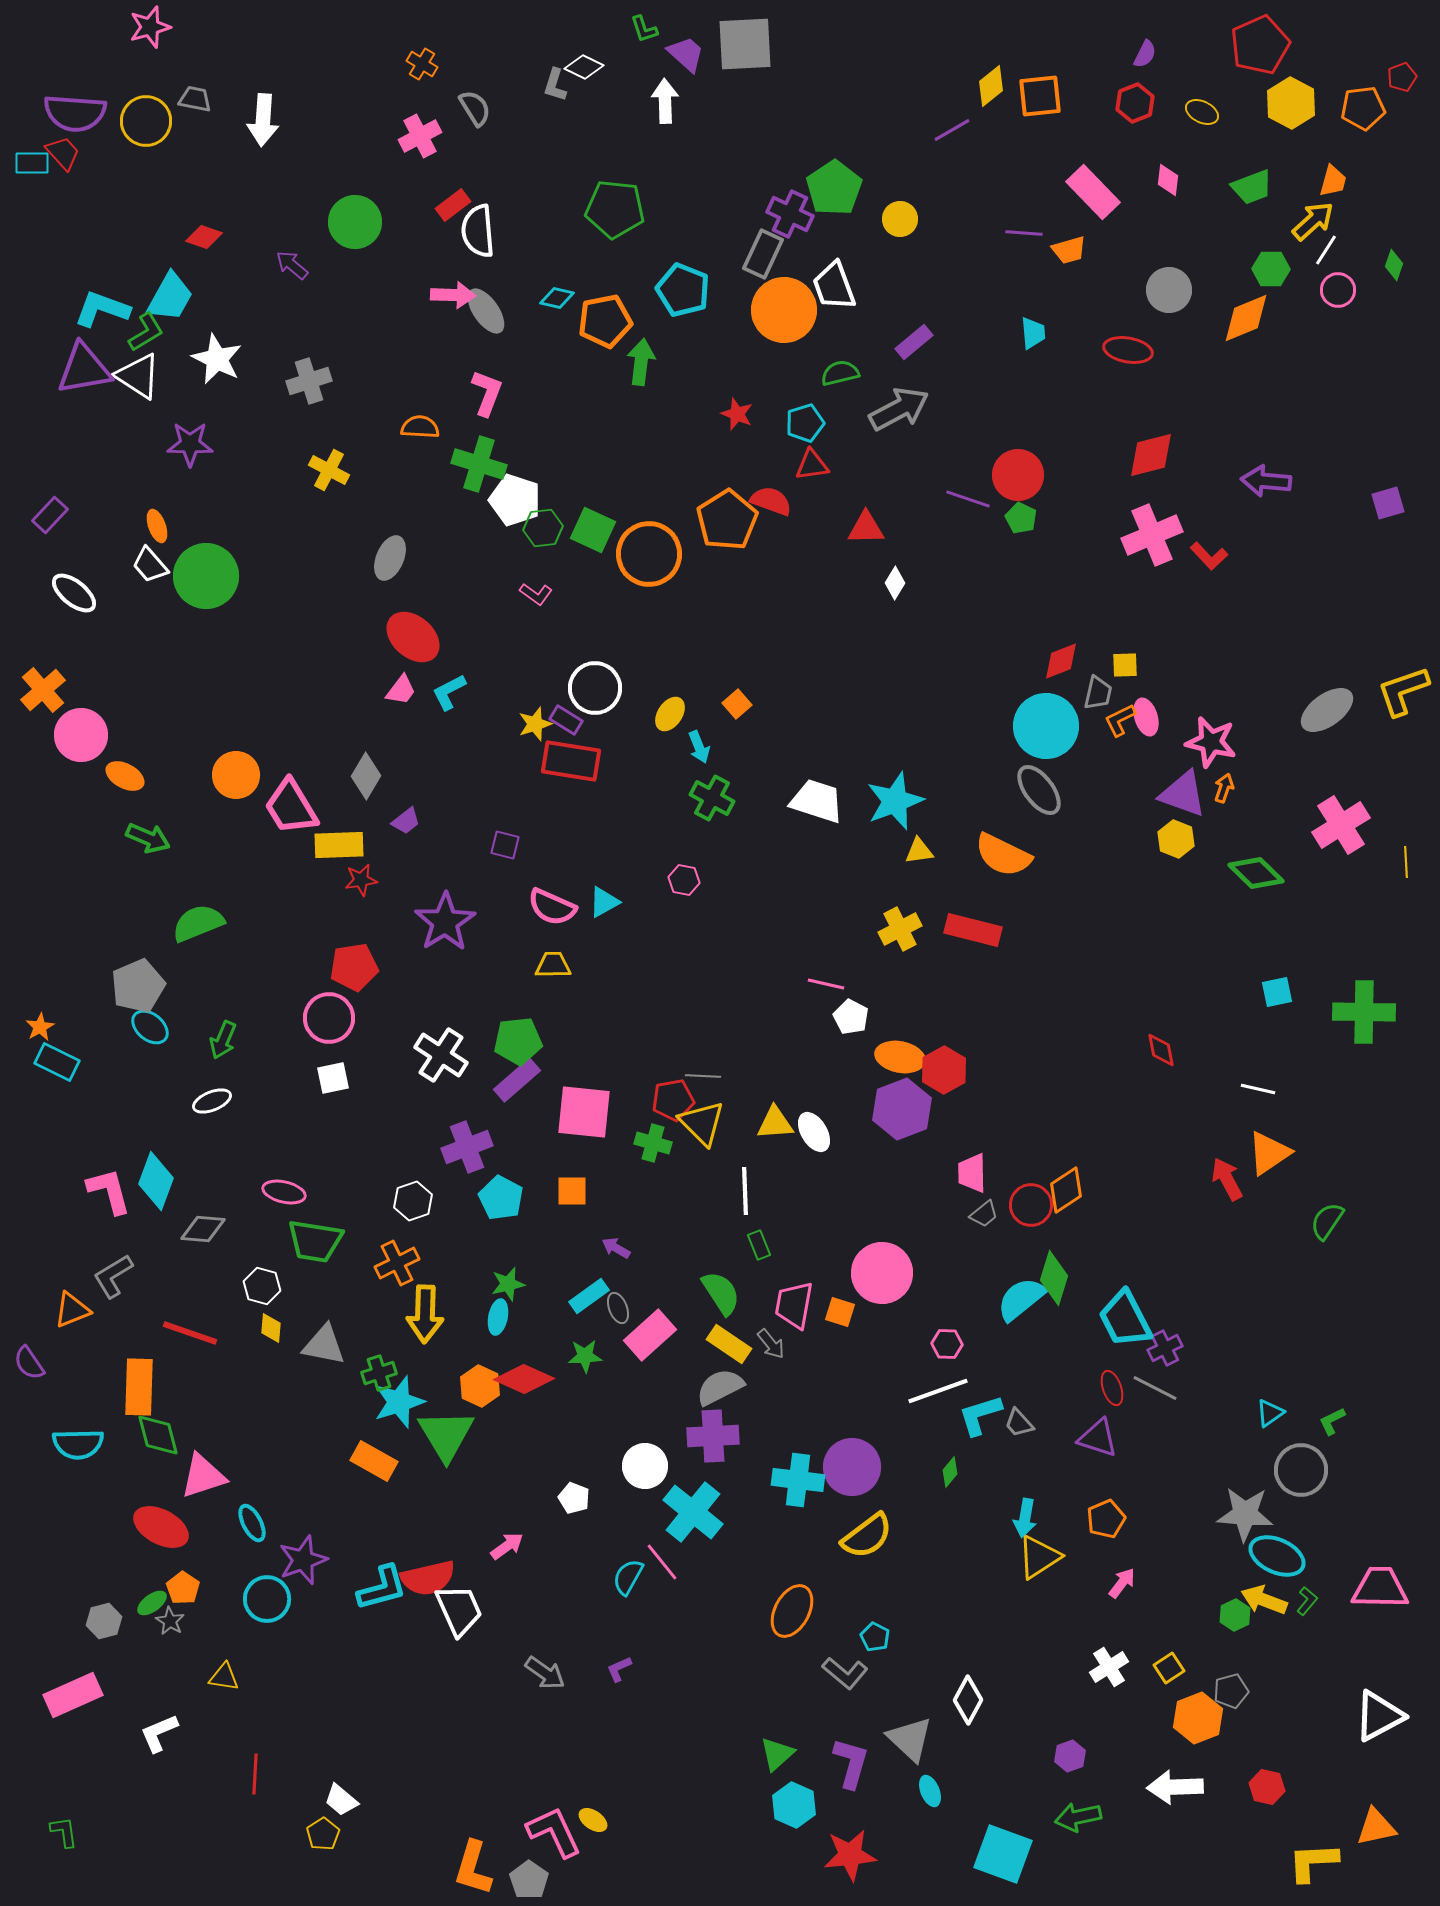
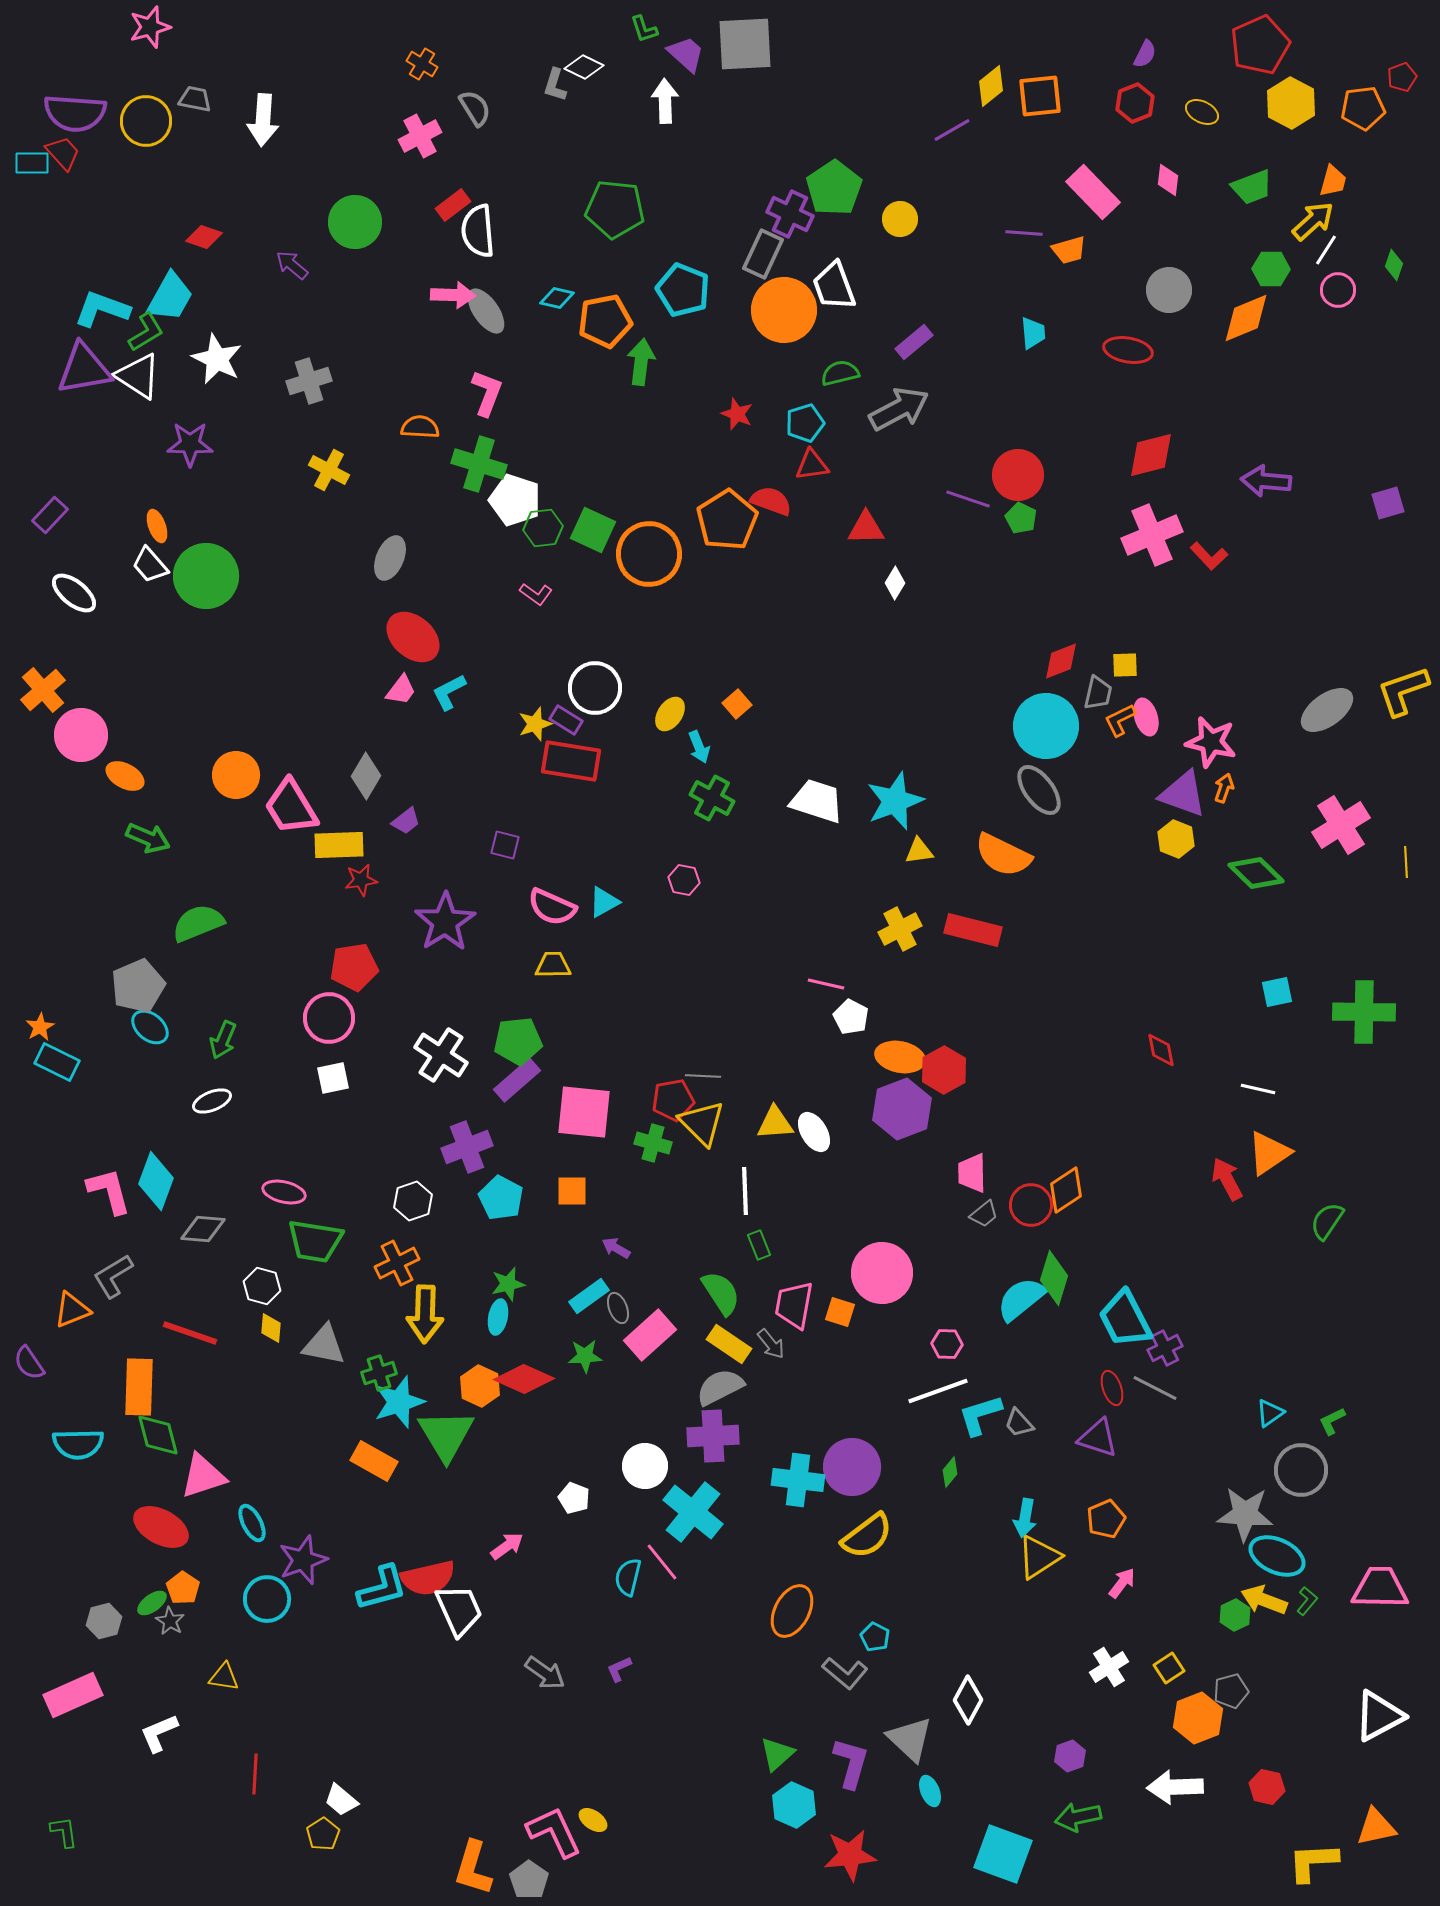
cyan semicircle at (628, 1577): rotated 15 degrees counterclockwise
